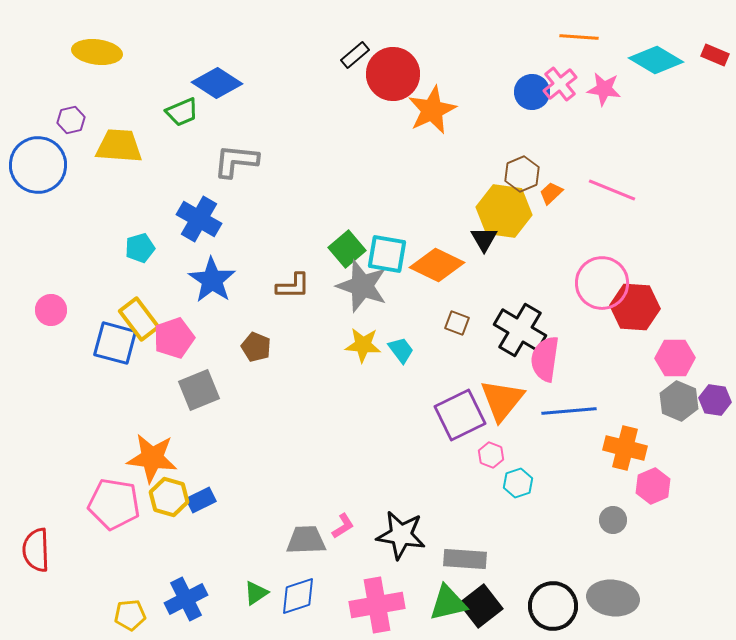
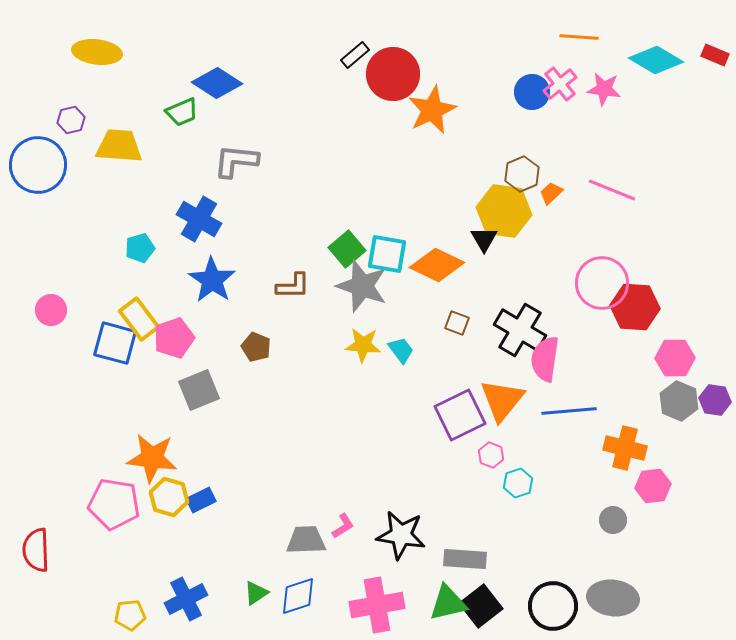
pink hexagon at (653, 486): rotated 16 degrees clockwise
